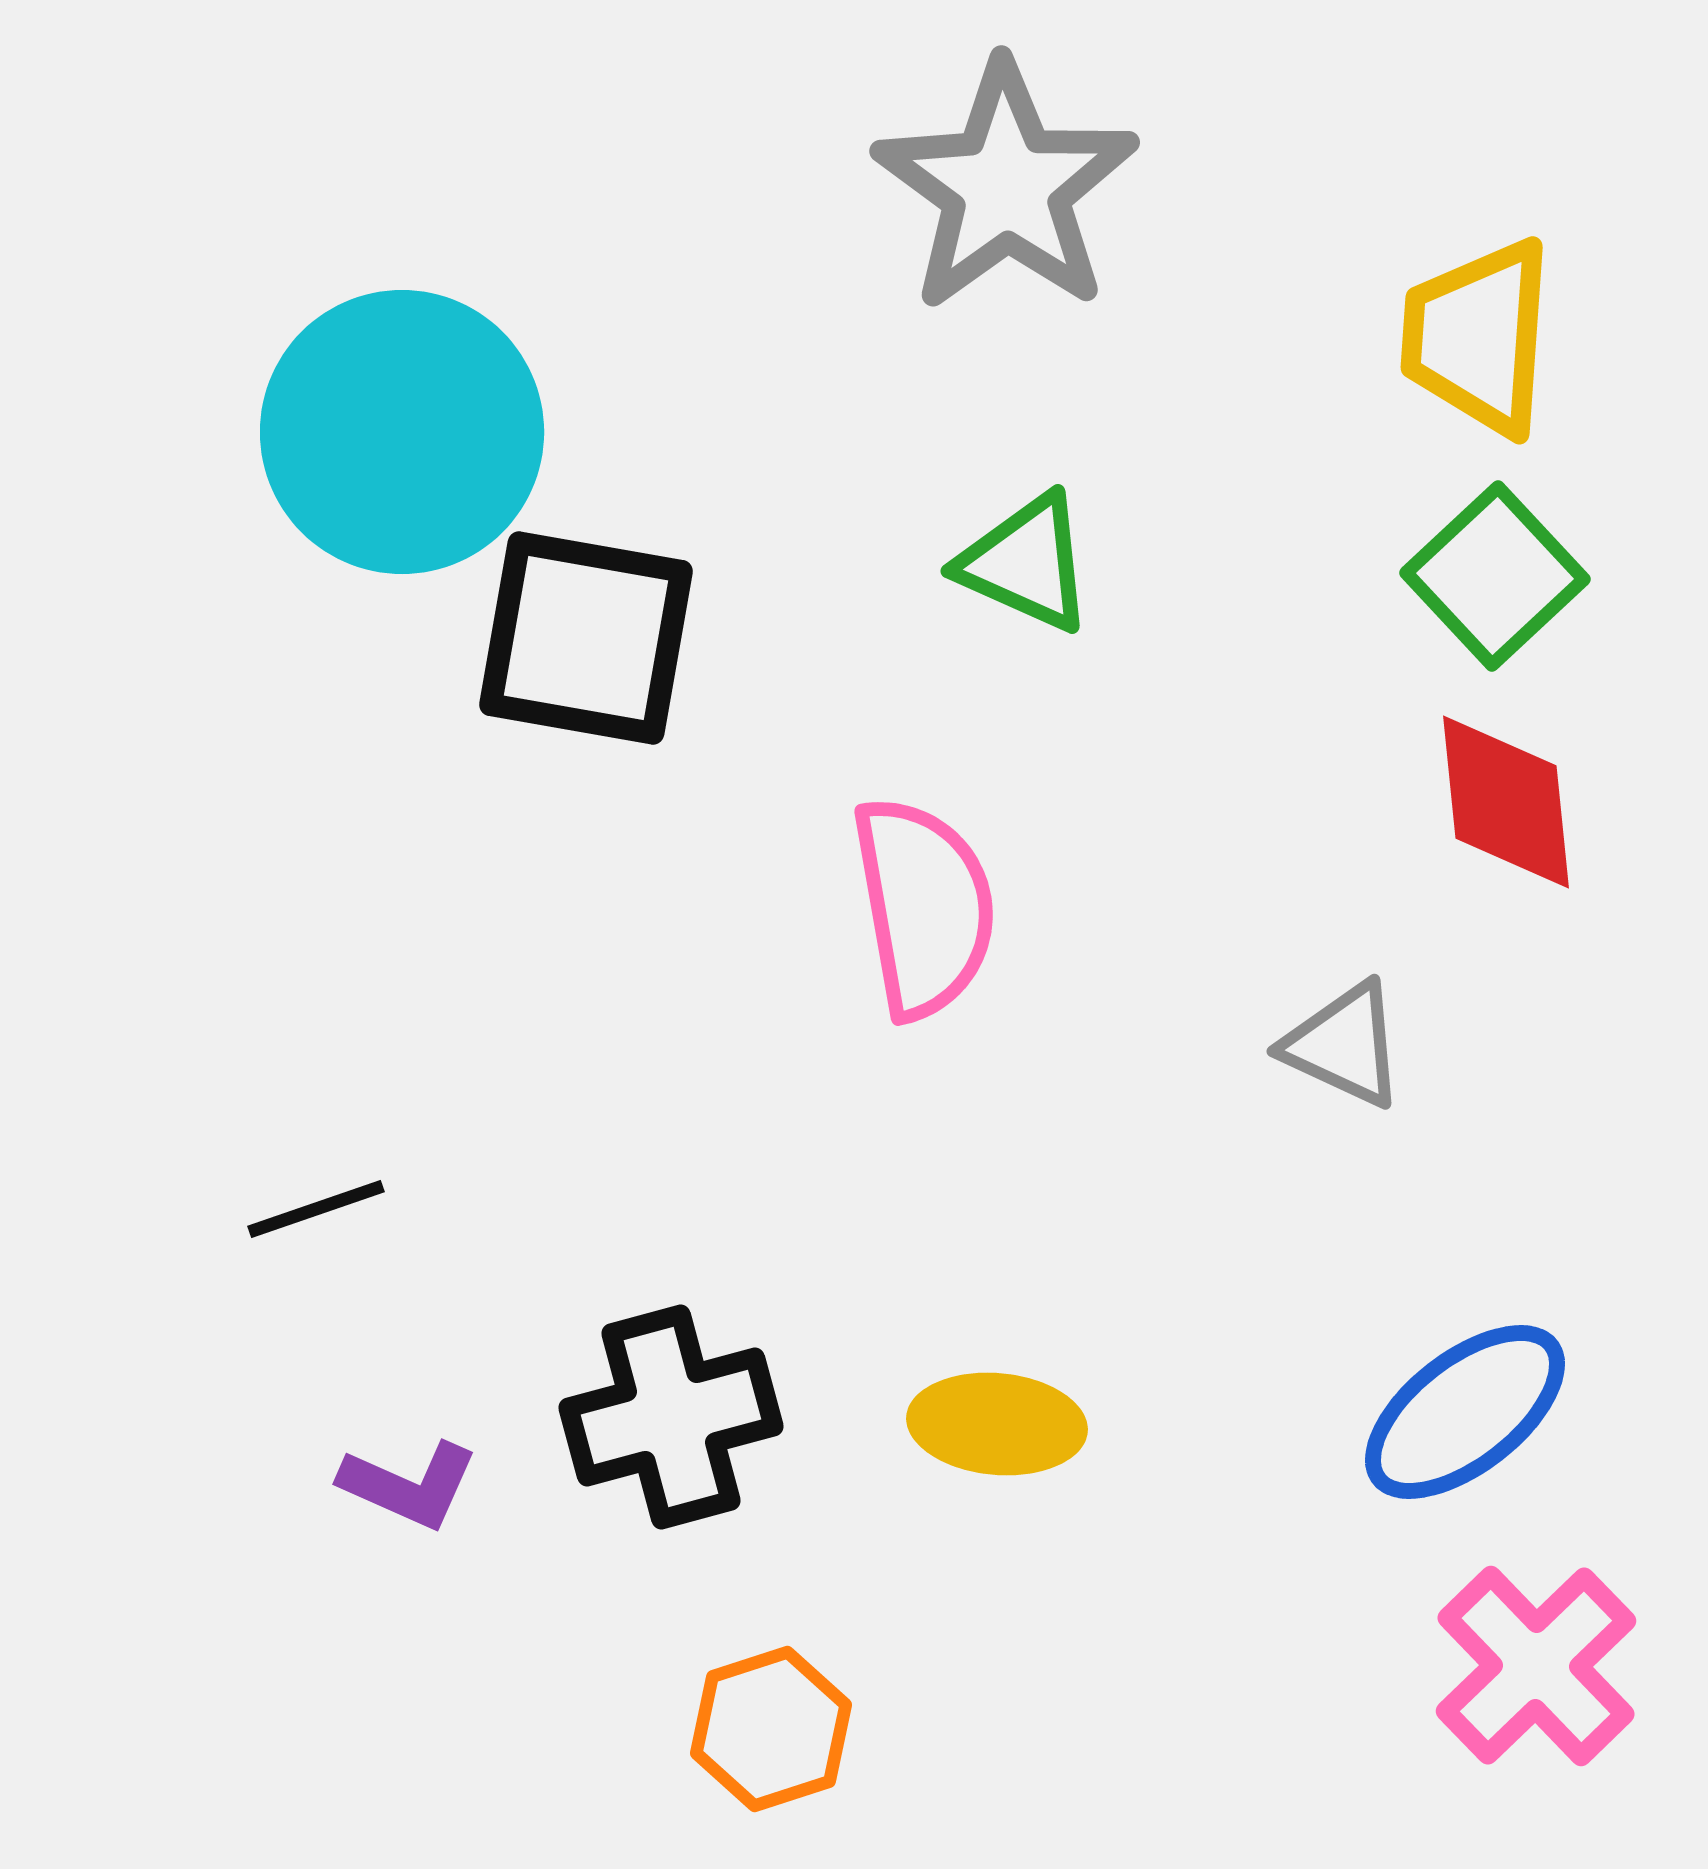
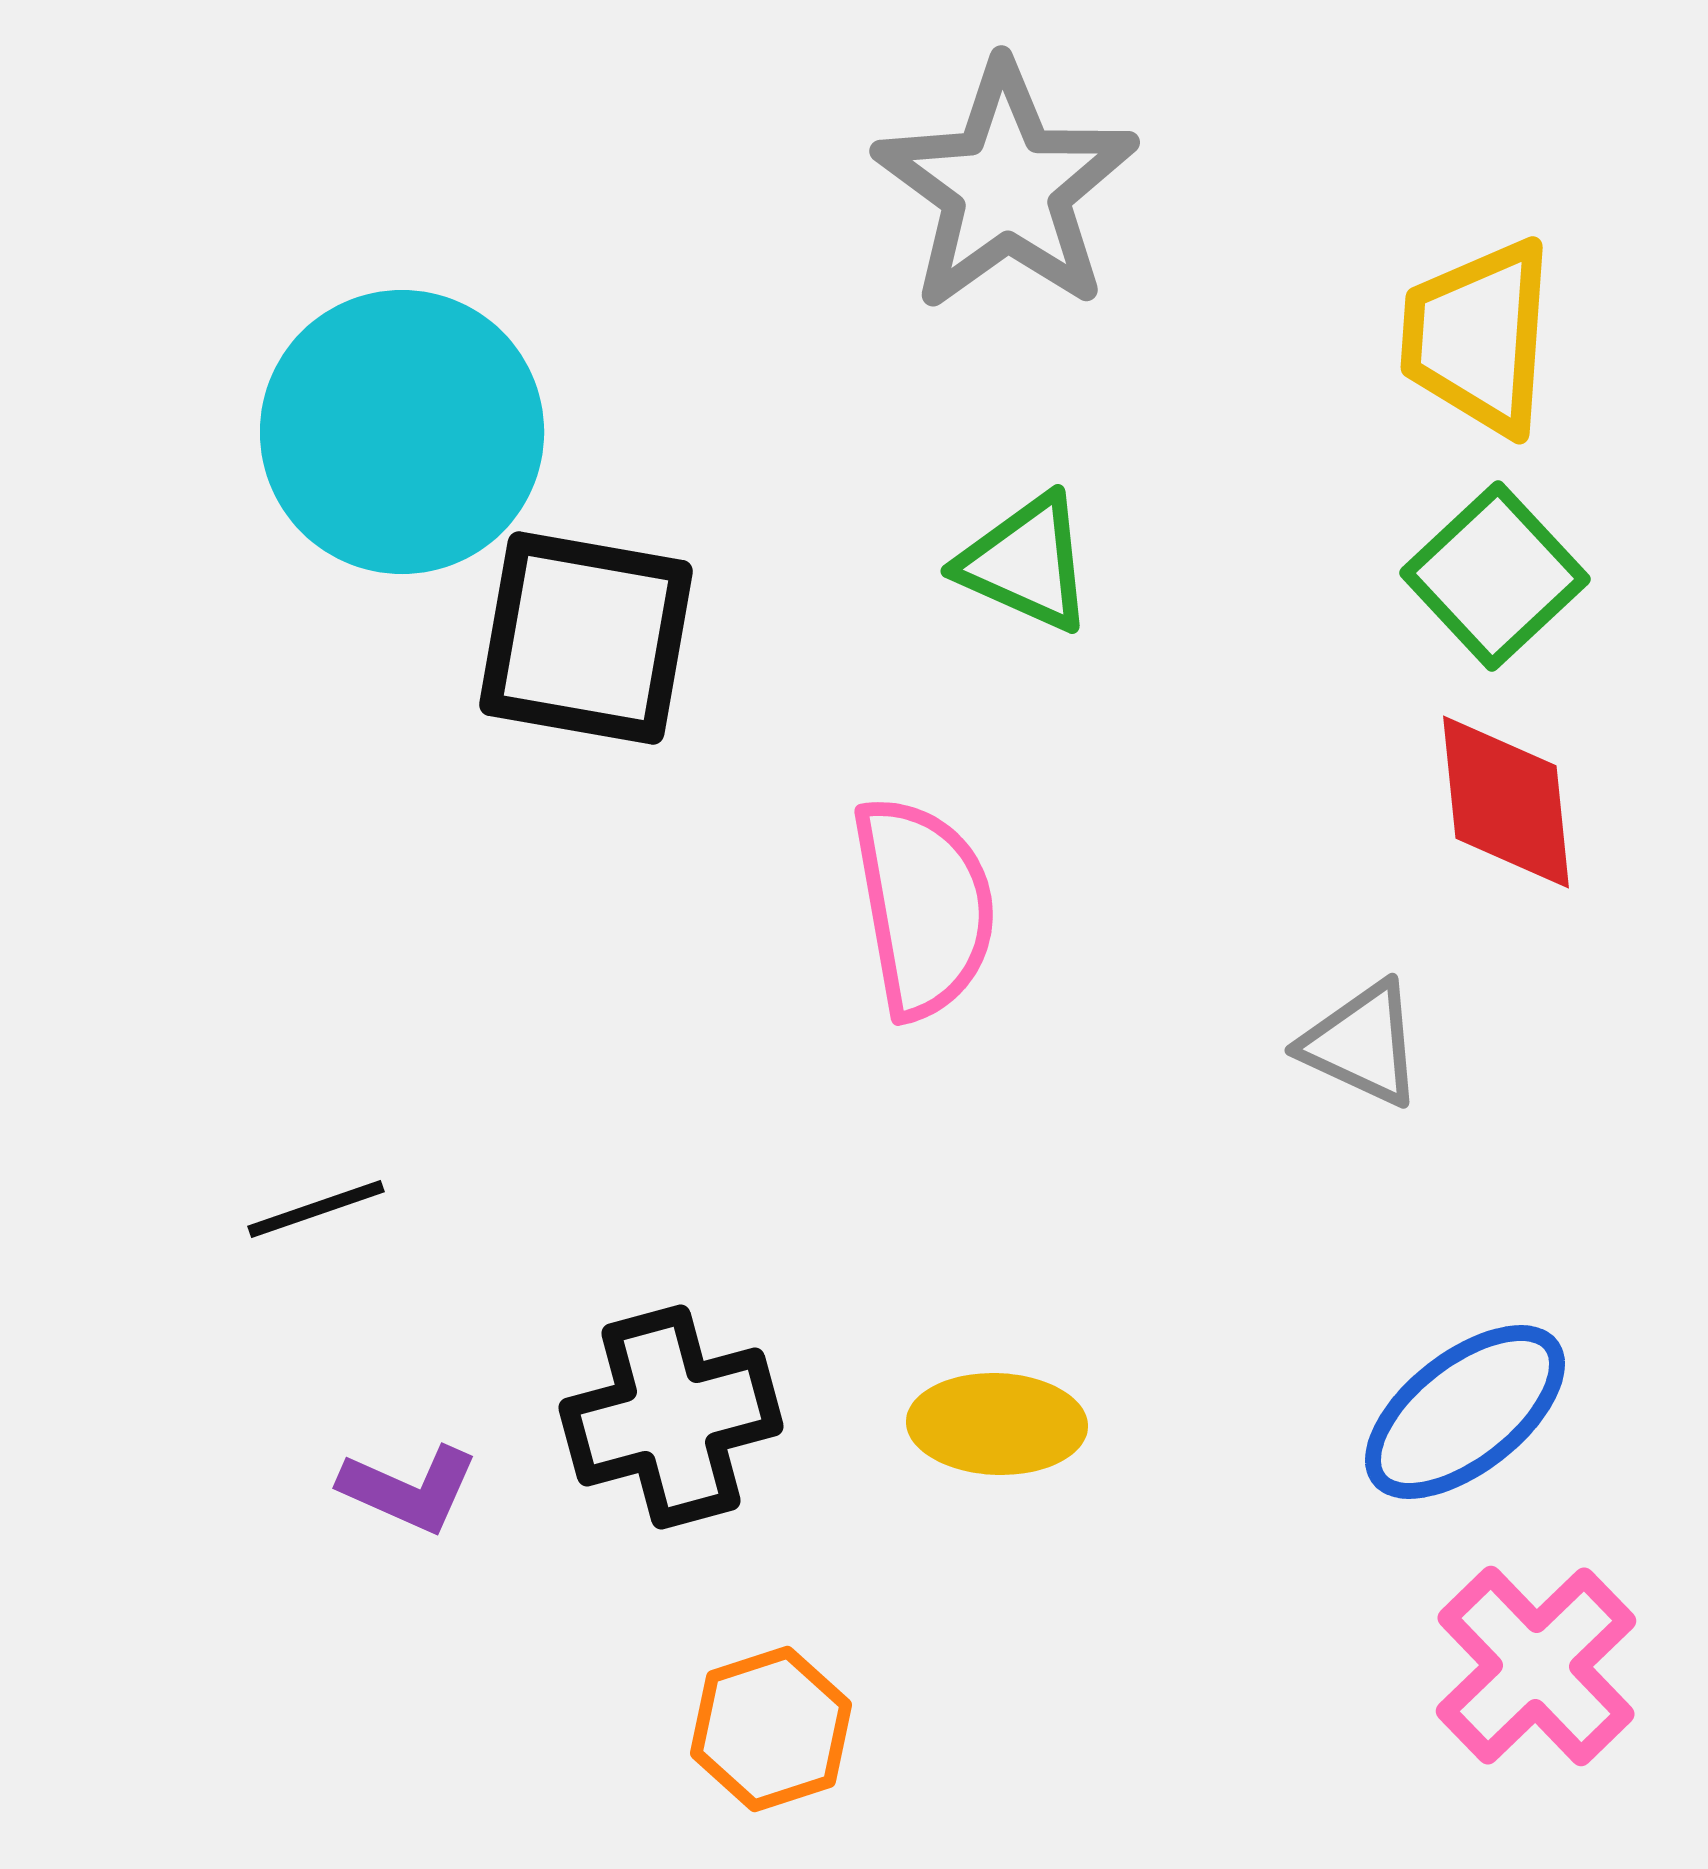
gray triangle: moved 18 px right, 1 px up
yellow ellipse: rotated 3 degrees counterclockwise
purple L-shape: moved 4 px down
